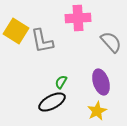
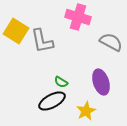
pink cross: moved 1 px up; rotated 20 degrees clockwise
gray semicircle: rotated 20 degrees counterclockwise
green semicircle: rotated 88 degrees counterclockwise
black ellipse: moved 1 px up
yellow star: moved 11 px left
